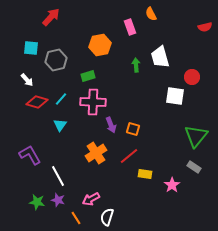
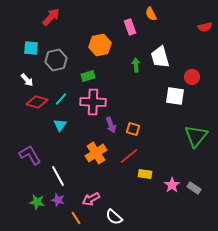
gray rectangle: moved 21 px down
white semicircle: moved 7 px right; rotated 66 degrees counterclockwise
